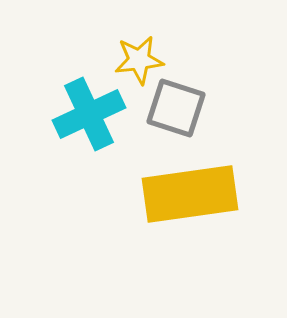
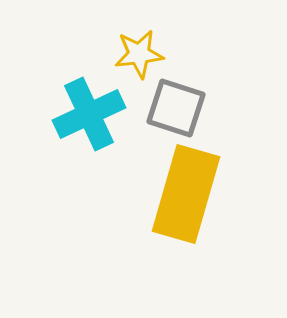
yellow star: moved 6 px up
yellow rectangle: moved 4 px left; rotated 66 degrees counterclockwise
